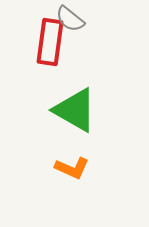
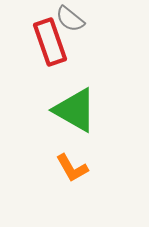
red rectangle: rotated 27 degrees counterclockwise
orange L-shape: rotated 36 degrees clockwise
